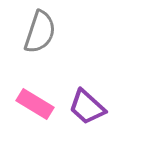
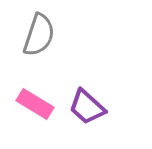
gray semicircle: moved 1 px left, 3 px down
